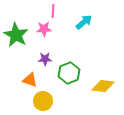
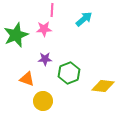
pink line: moved 1 px left, 1 px up
cyan arrow: moved 3 px up
green star: rotated 20 degrees clockwise
orange triangle: moved 3 px left, 1 px up
